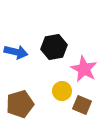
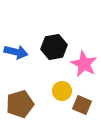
pink star: moved 5 px up
